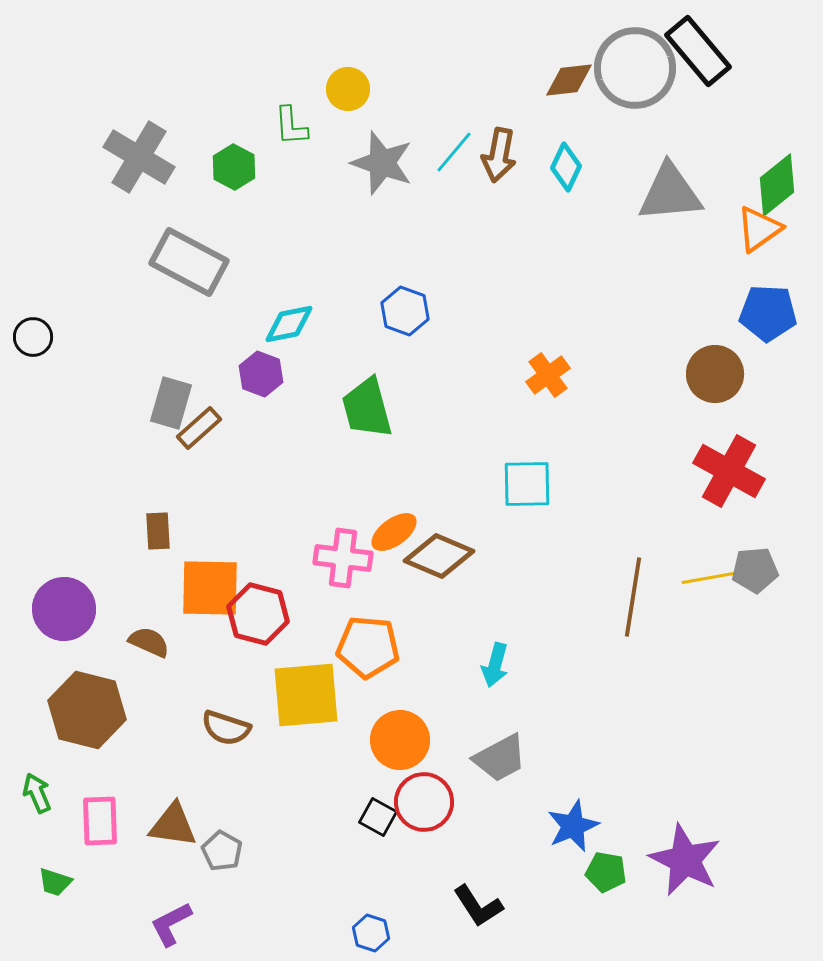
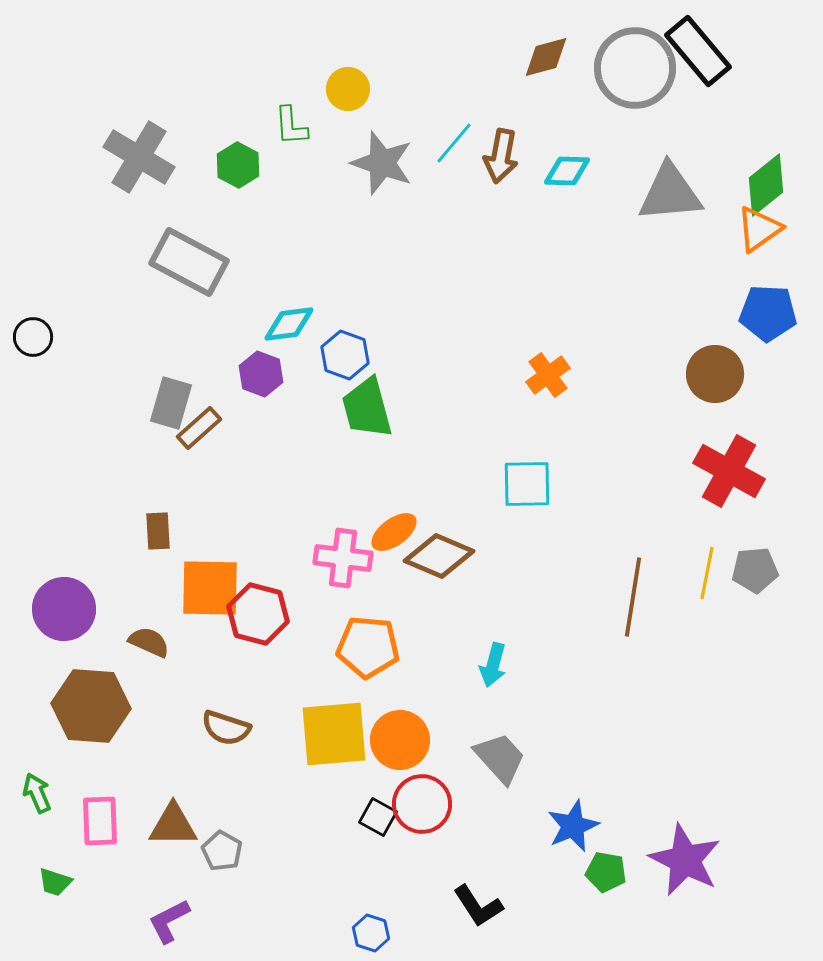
brown diamond at (569, 80): moved 23 px left, 23 px up; rotated 9 degrees counterclockwise
cyan line at (454, 152): moved 9 px up
brown arrow at (499, 155): moved 2 px right, 1 px down
green hexagon at (234, 167): moved 4 px right, 2 px up
cyan diamond at (566, 167): moved 1 px right, 4 px down; rotated 66 degrees clockwise
green diamond at (777, 185): moved 11 px left
blue hexagon at (405, 311): moved 60 px left, 44 px down
cyan diamond at (289, 324): rotated 4 degrees clockwise
yellow line at (708, 578): moved 1 px left, 5 px up; rotated 69 degrees counterclockwise
cyan arrow at (495, 665): moved 2 px left
yellow square at (306, 695): moved 28 px right, 39 px down
brown hexagon at (87, 710): moved 4 px right, 4 px up; rotated 10 degrees counterclockwise
gray trapezoid at (500, 758): rotated 104 degrees counterclockwise
red circle at (424, 802): moved 2 px left, 2 px down
brown triangle at (173, 825): rotated 8 degrees counterclockwise
purple L-shape at (171, 924): moved 2 px left, 3 px up
